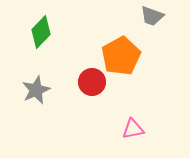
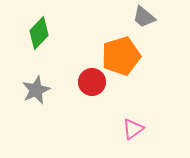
gray trapezoid: moved 8 px left, 1 px down; rotated 20 degrees clockwise
green diamond: moved 2 px left, 1 px down
orange pentagon: rotated 12 degrees clockwise
pink triangle: rotated 25 degrees counterclockwise
